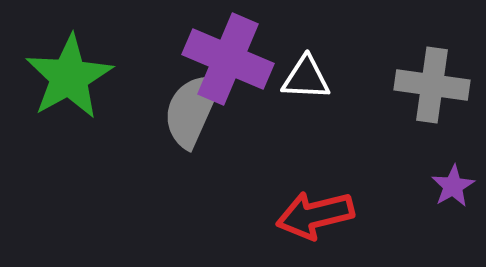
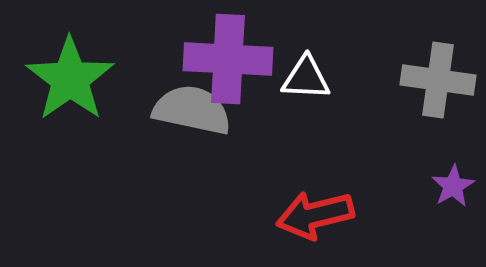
purple cross: rotated 20 degrees counterclockwise
green star: moved 1 px right, 2 px down; rotated 6 degrees counterclockwise
gray cross: moved 6 px right, 5 px up
gray semicircle: rotated 78 degrees clockwise
